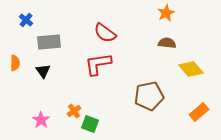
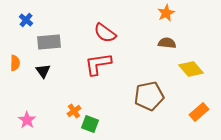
pink star: moved 14 px left
